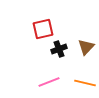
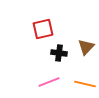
black cross: moved 4 px down; rotated 28 degrees clockwise
orange line: moved 1 px down
